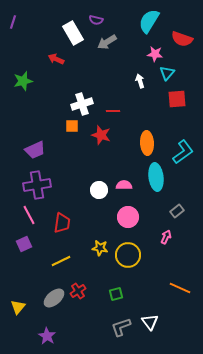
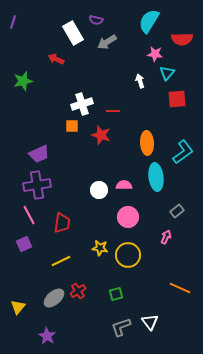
red semicircle: rotated 20 degrees counterclockwise
purple trapezoid: moved 4 px right, 4 px down
